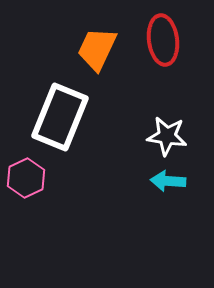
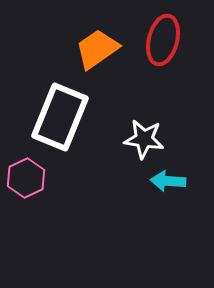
red ellipse: rotated 21 degrees clockwise
orange trapezoid: rotated 30 degrees clockwise
white star: moved 23 px left, 3 px down
